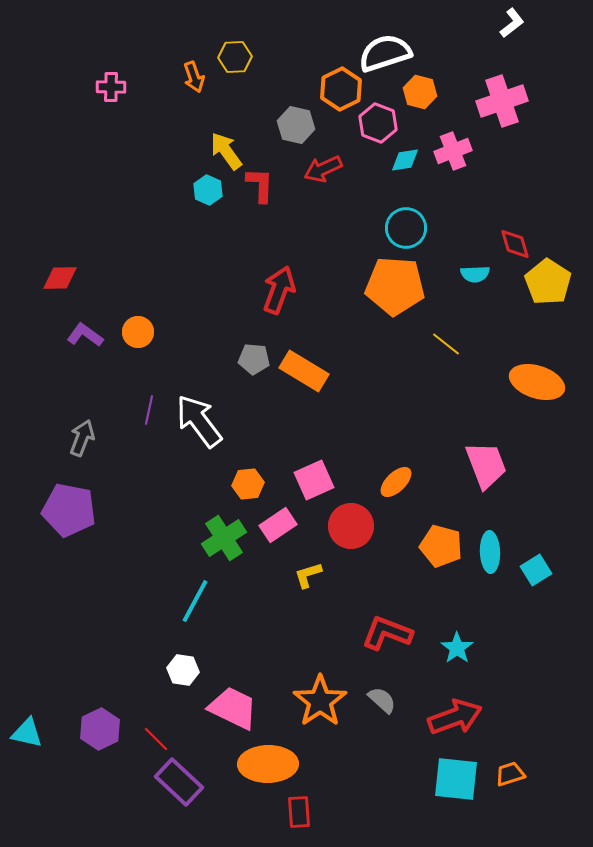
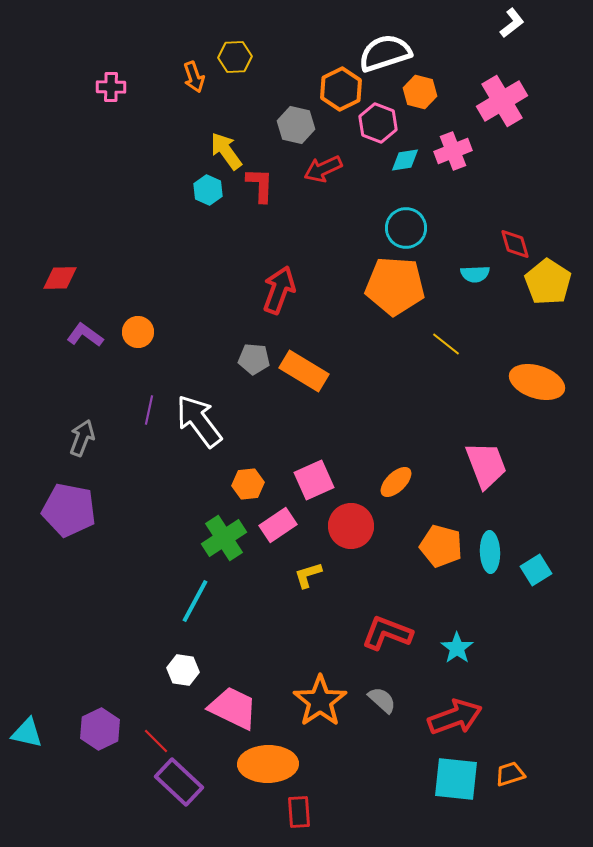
pink cross at (502, 101): rotated 12 degrees counterclockwise
red line at (156, 739): moved 2 px down
